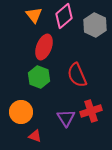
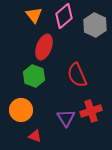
green hexagon: moved 5 px left, 1 px up
orange circle: moved 2 px up
